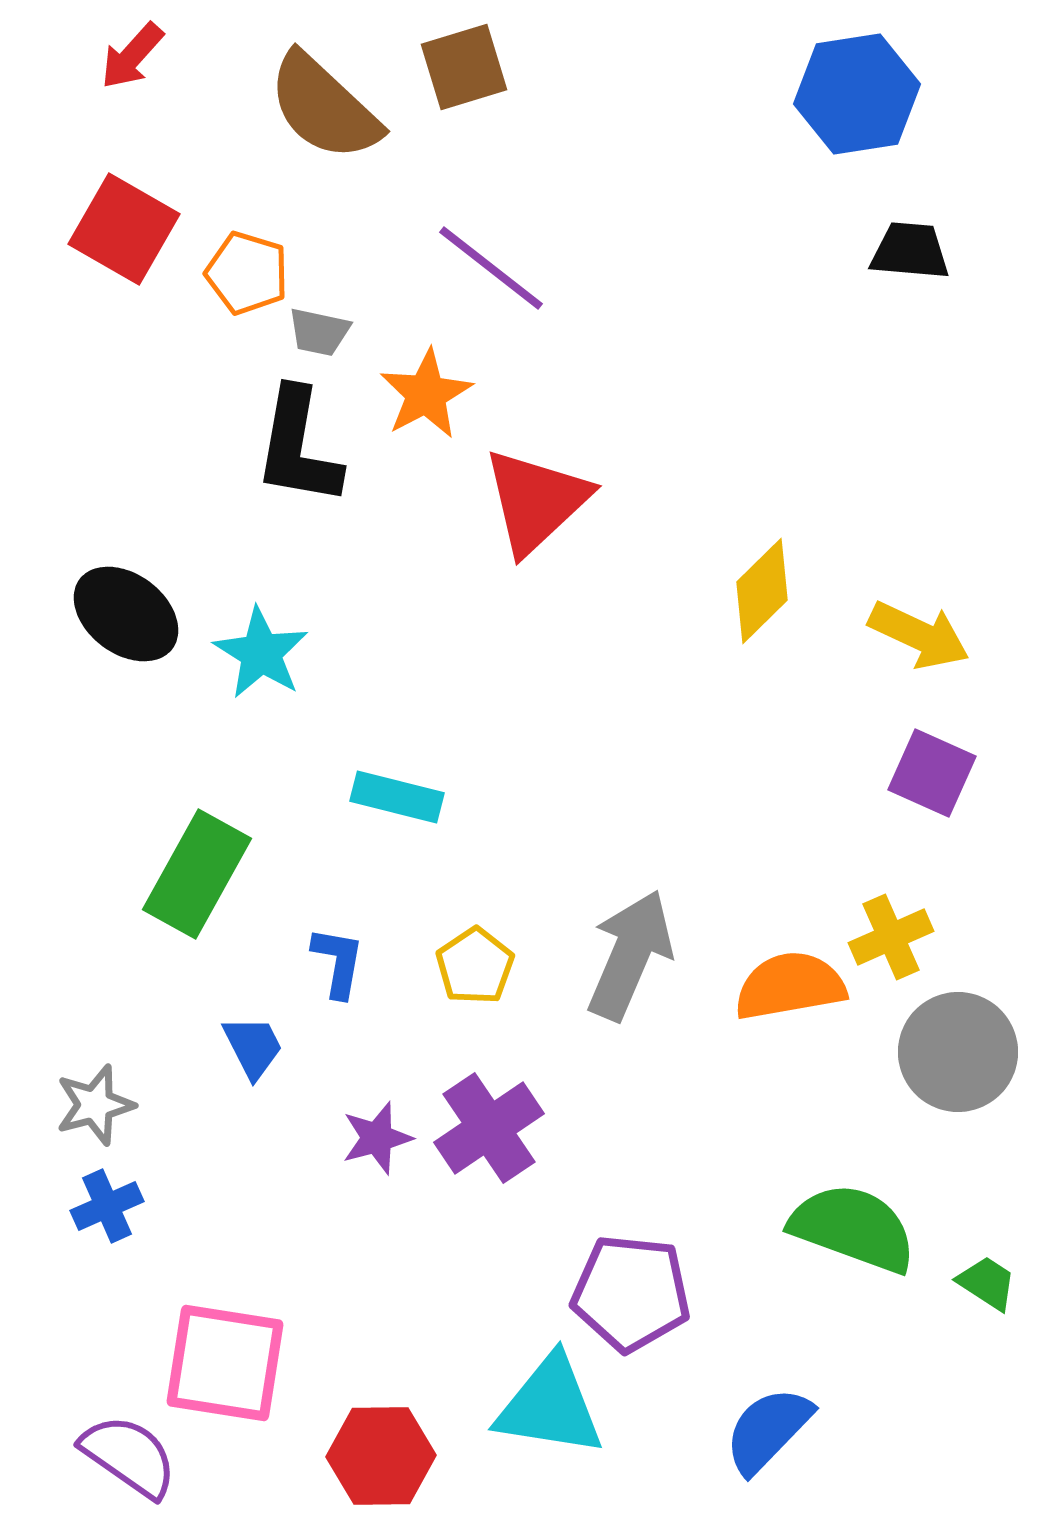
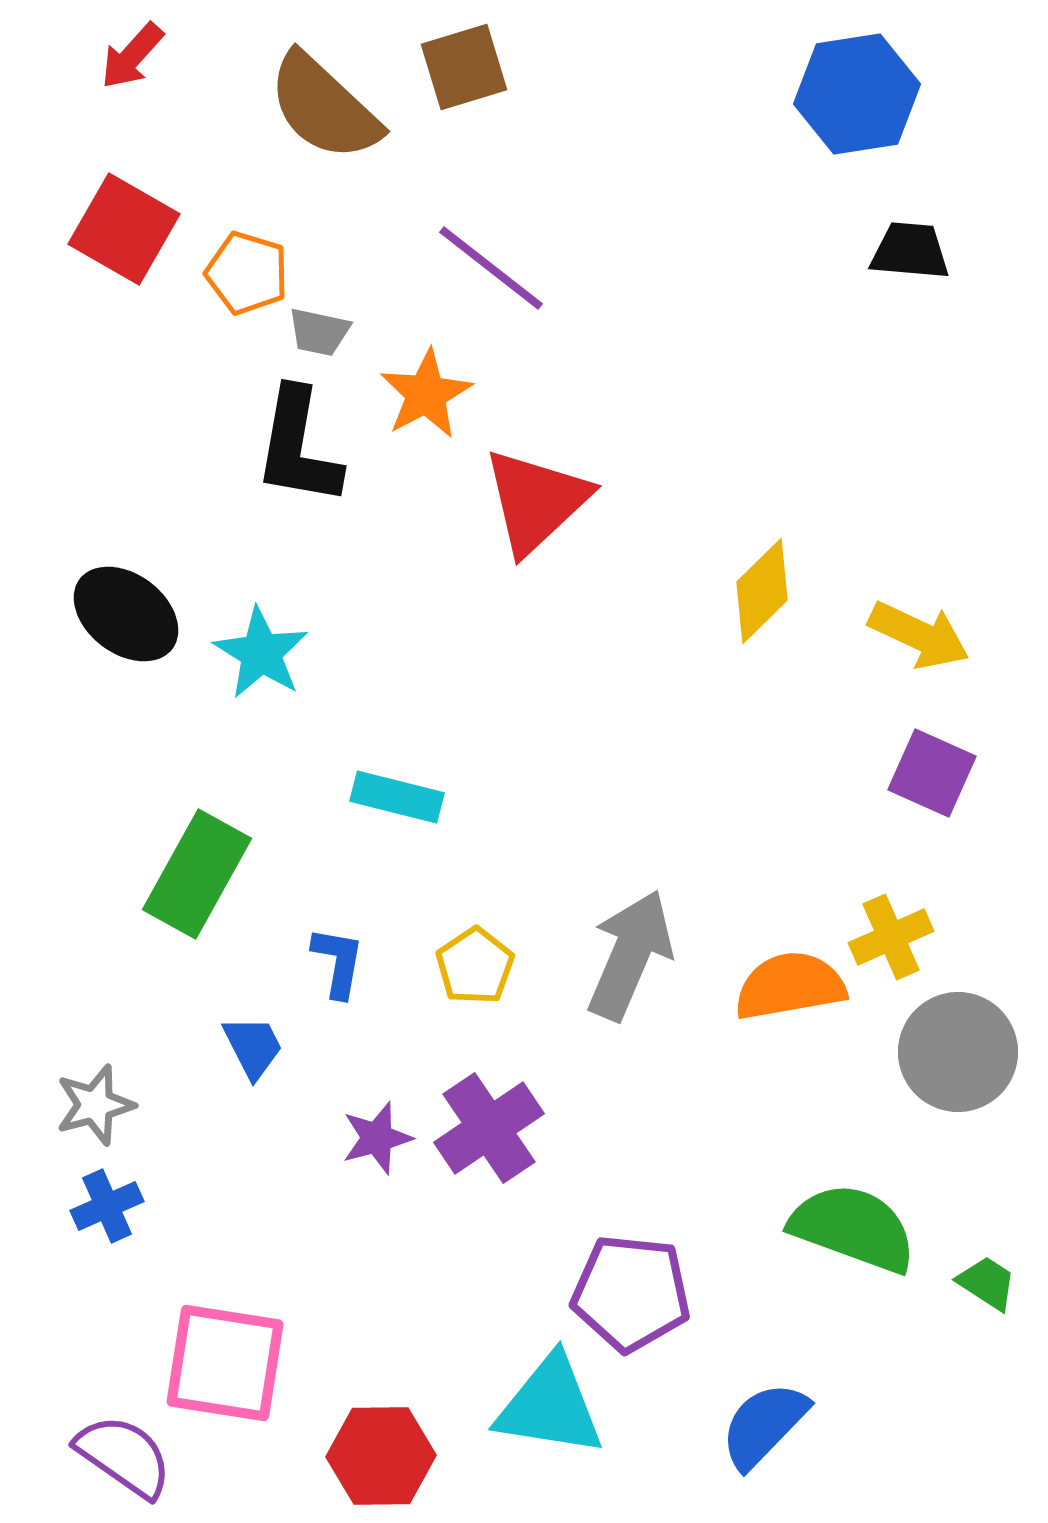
blue semicircle: moved 4 px left, 5 px up
purple semicircle: moved 5 px left
